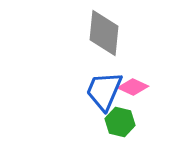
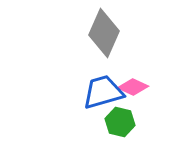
gray diamond: rotated 18 degrees clockwise
blue trapezoid: moved 1 px left, 1 px down; rotated 51 degrees clockwise
